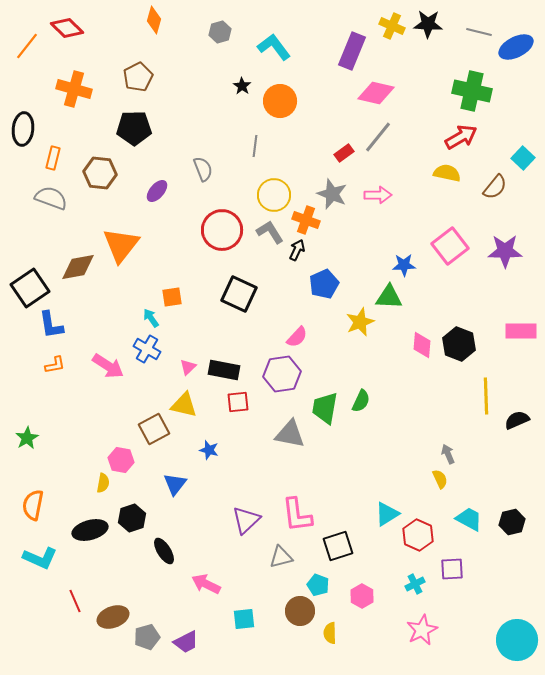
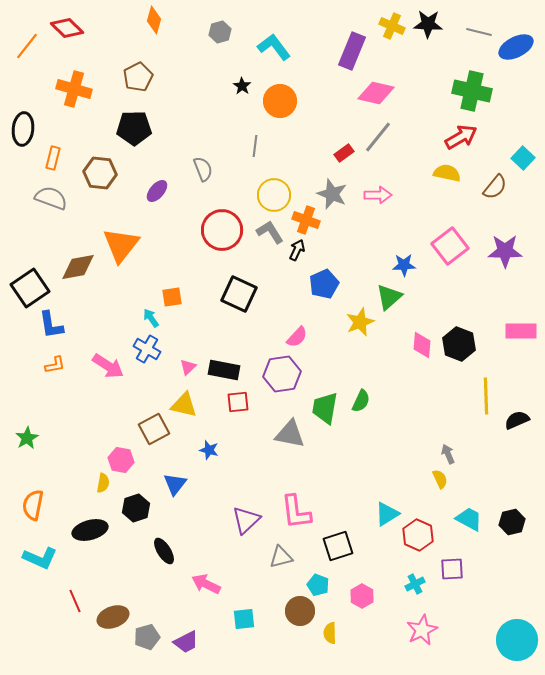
green triangle at (389, 297): rotated 44 degrees counterclockwise
pink L-shape at (297, 515): moved 1 px left, 3 px up
black hexagon at (132, 518): moved 4 px right, 10 px up
